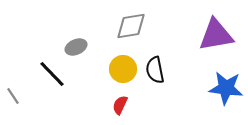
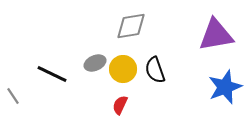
gray ellipse: moved 19 px right, 16 px down
black semicircle: rotated 8 degrees counterclockwise
black line: rotated 20 degrees counterclockwise
blue star: moved 1 px left, 1 px up; rotated 28 degrees counterclockwise
